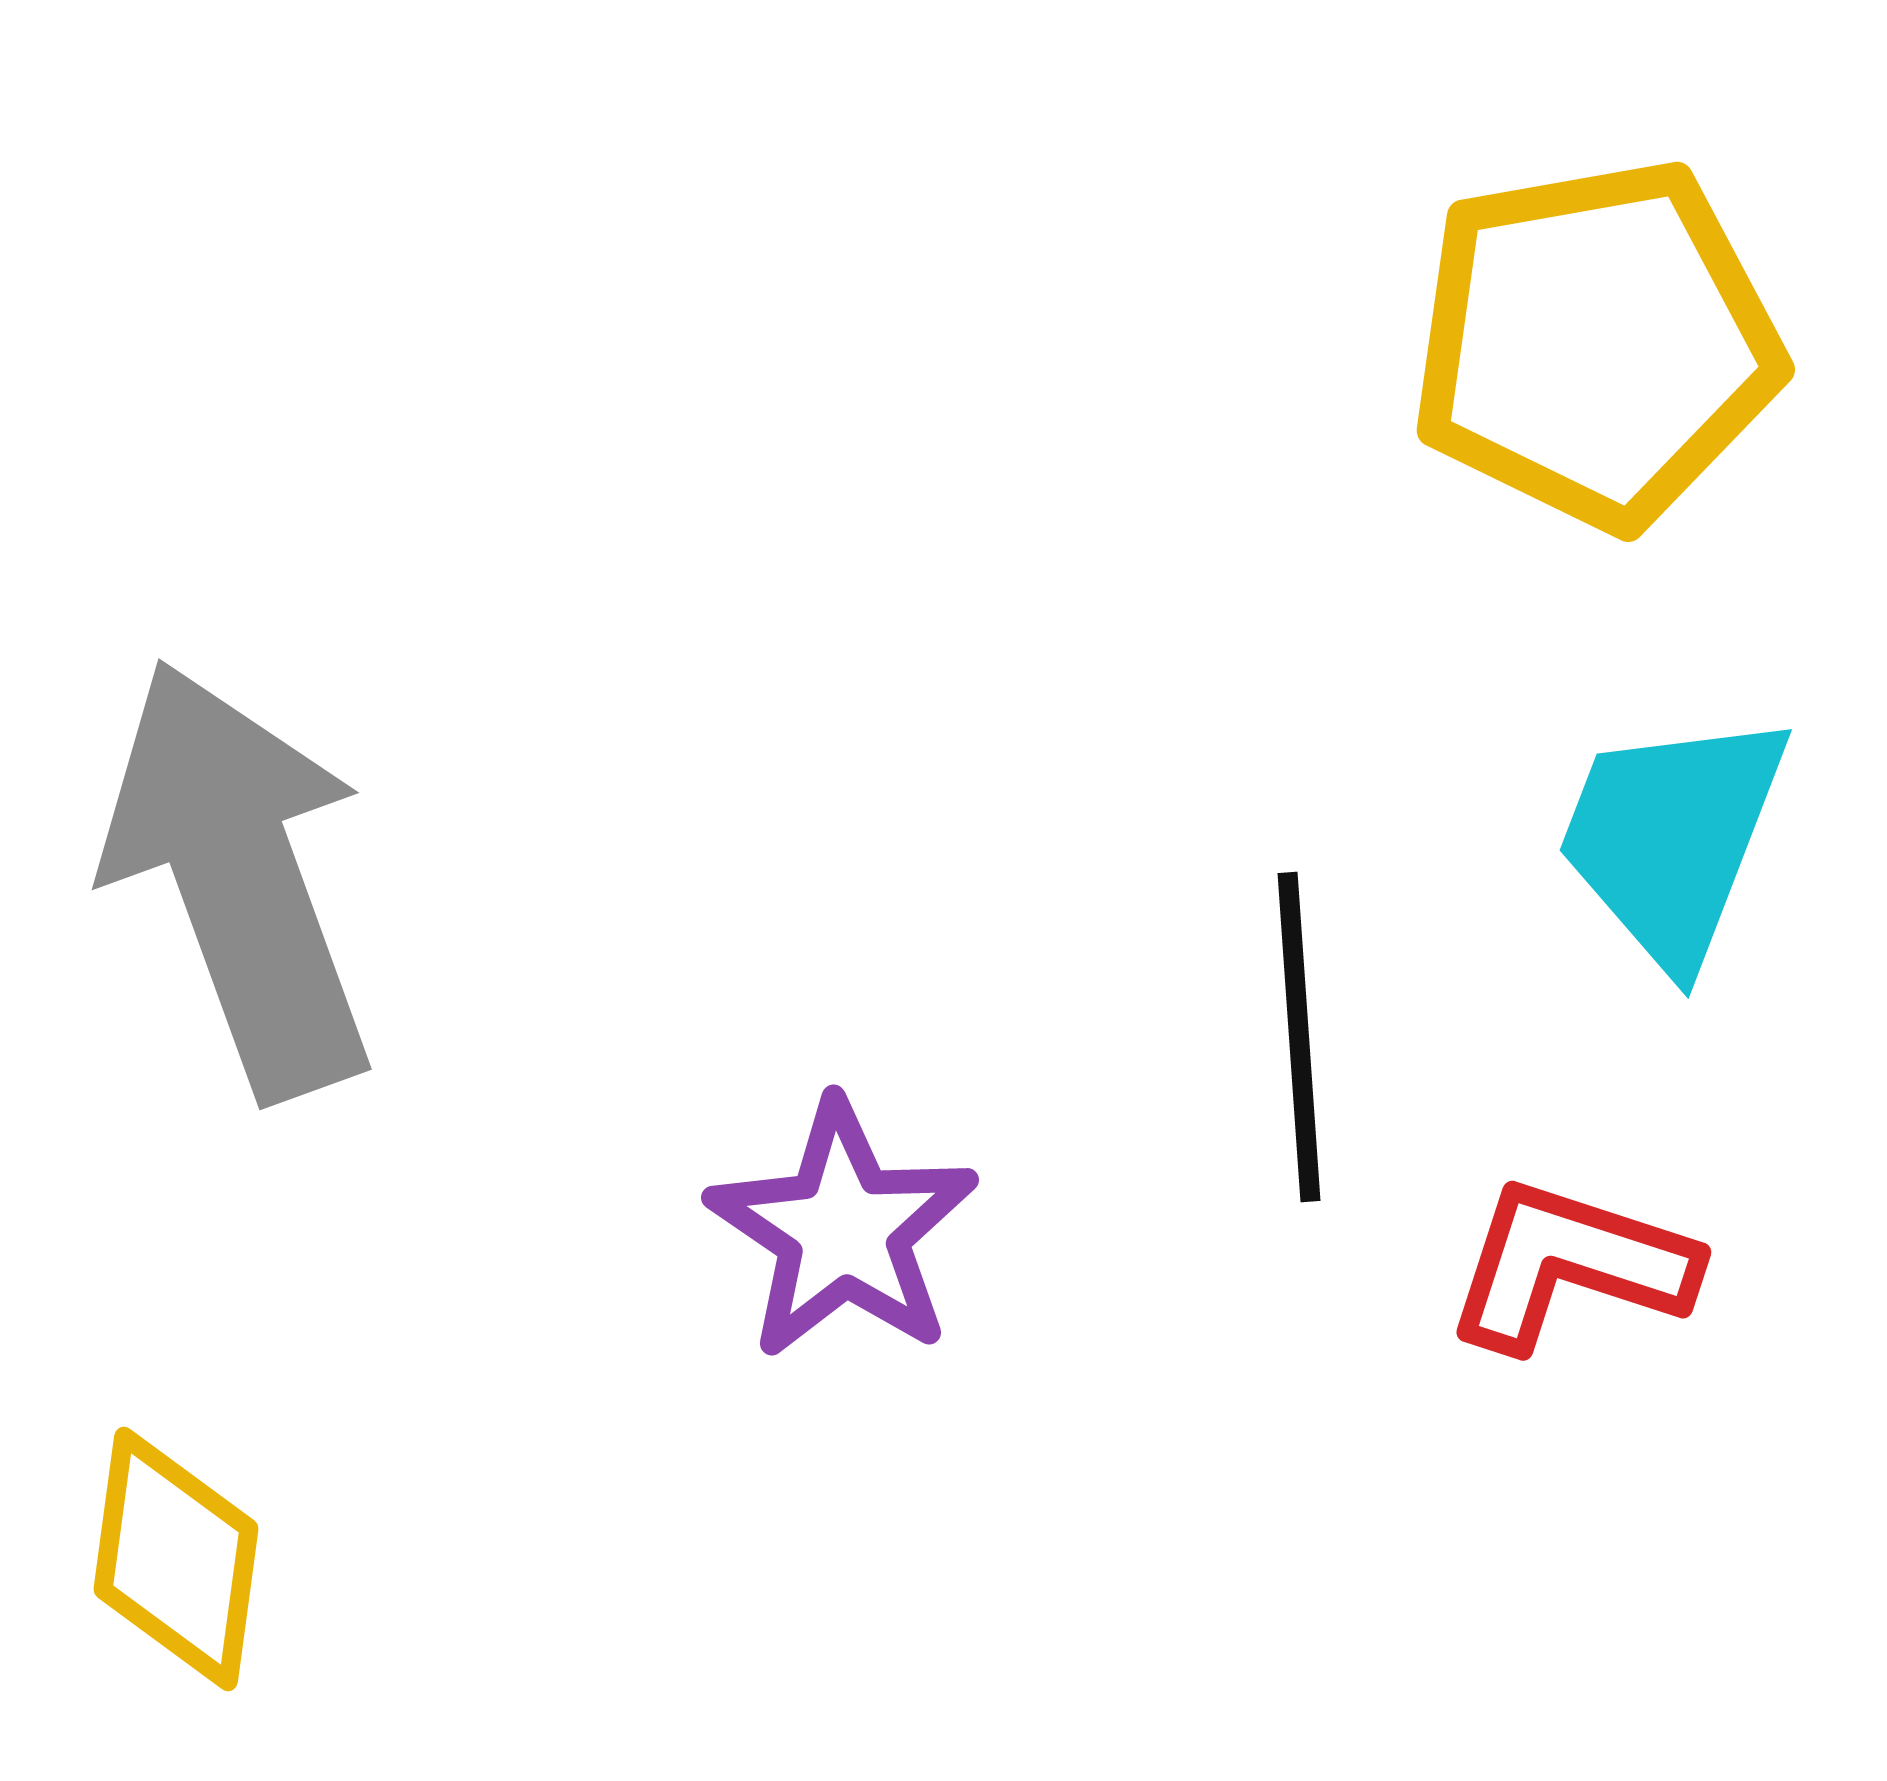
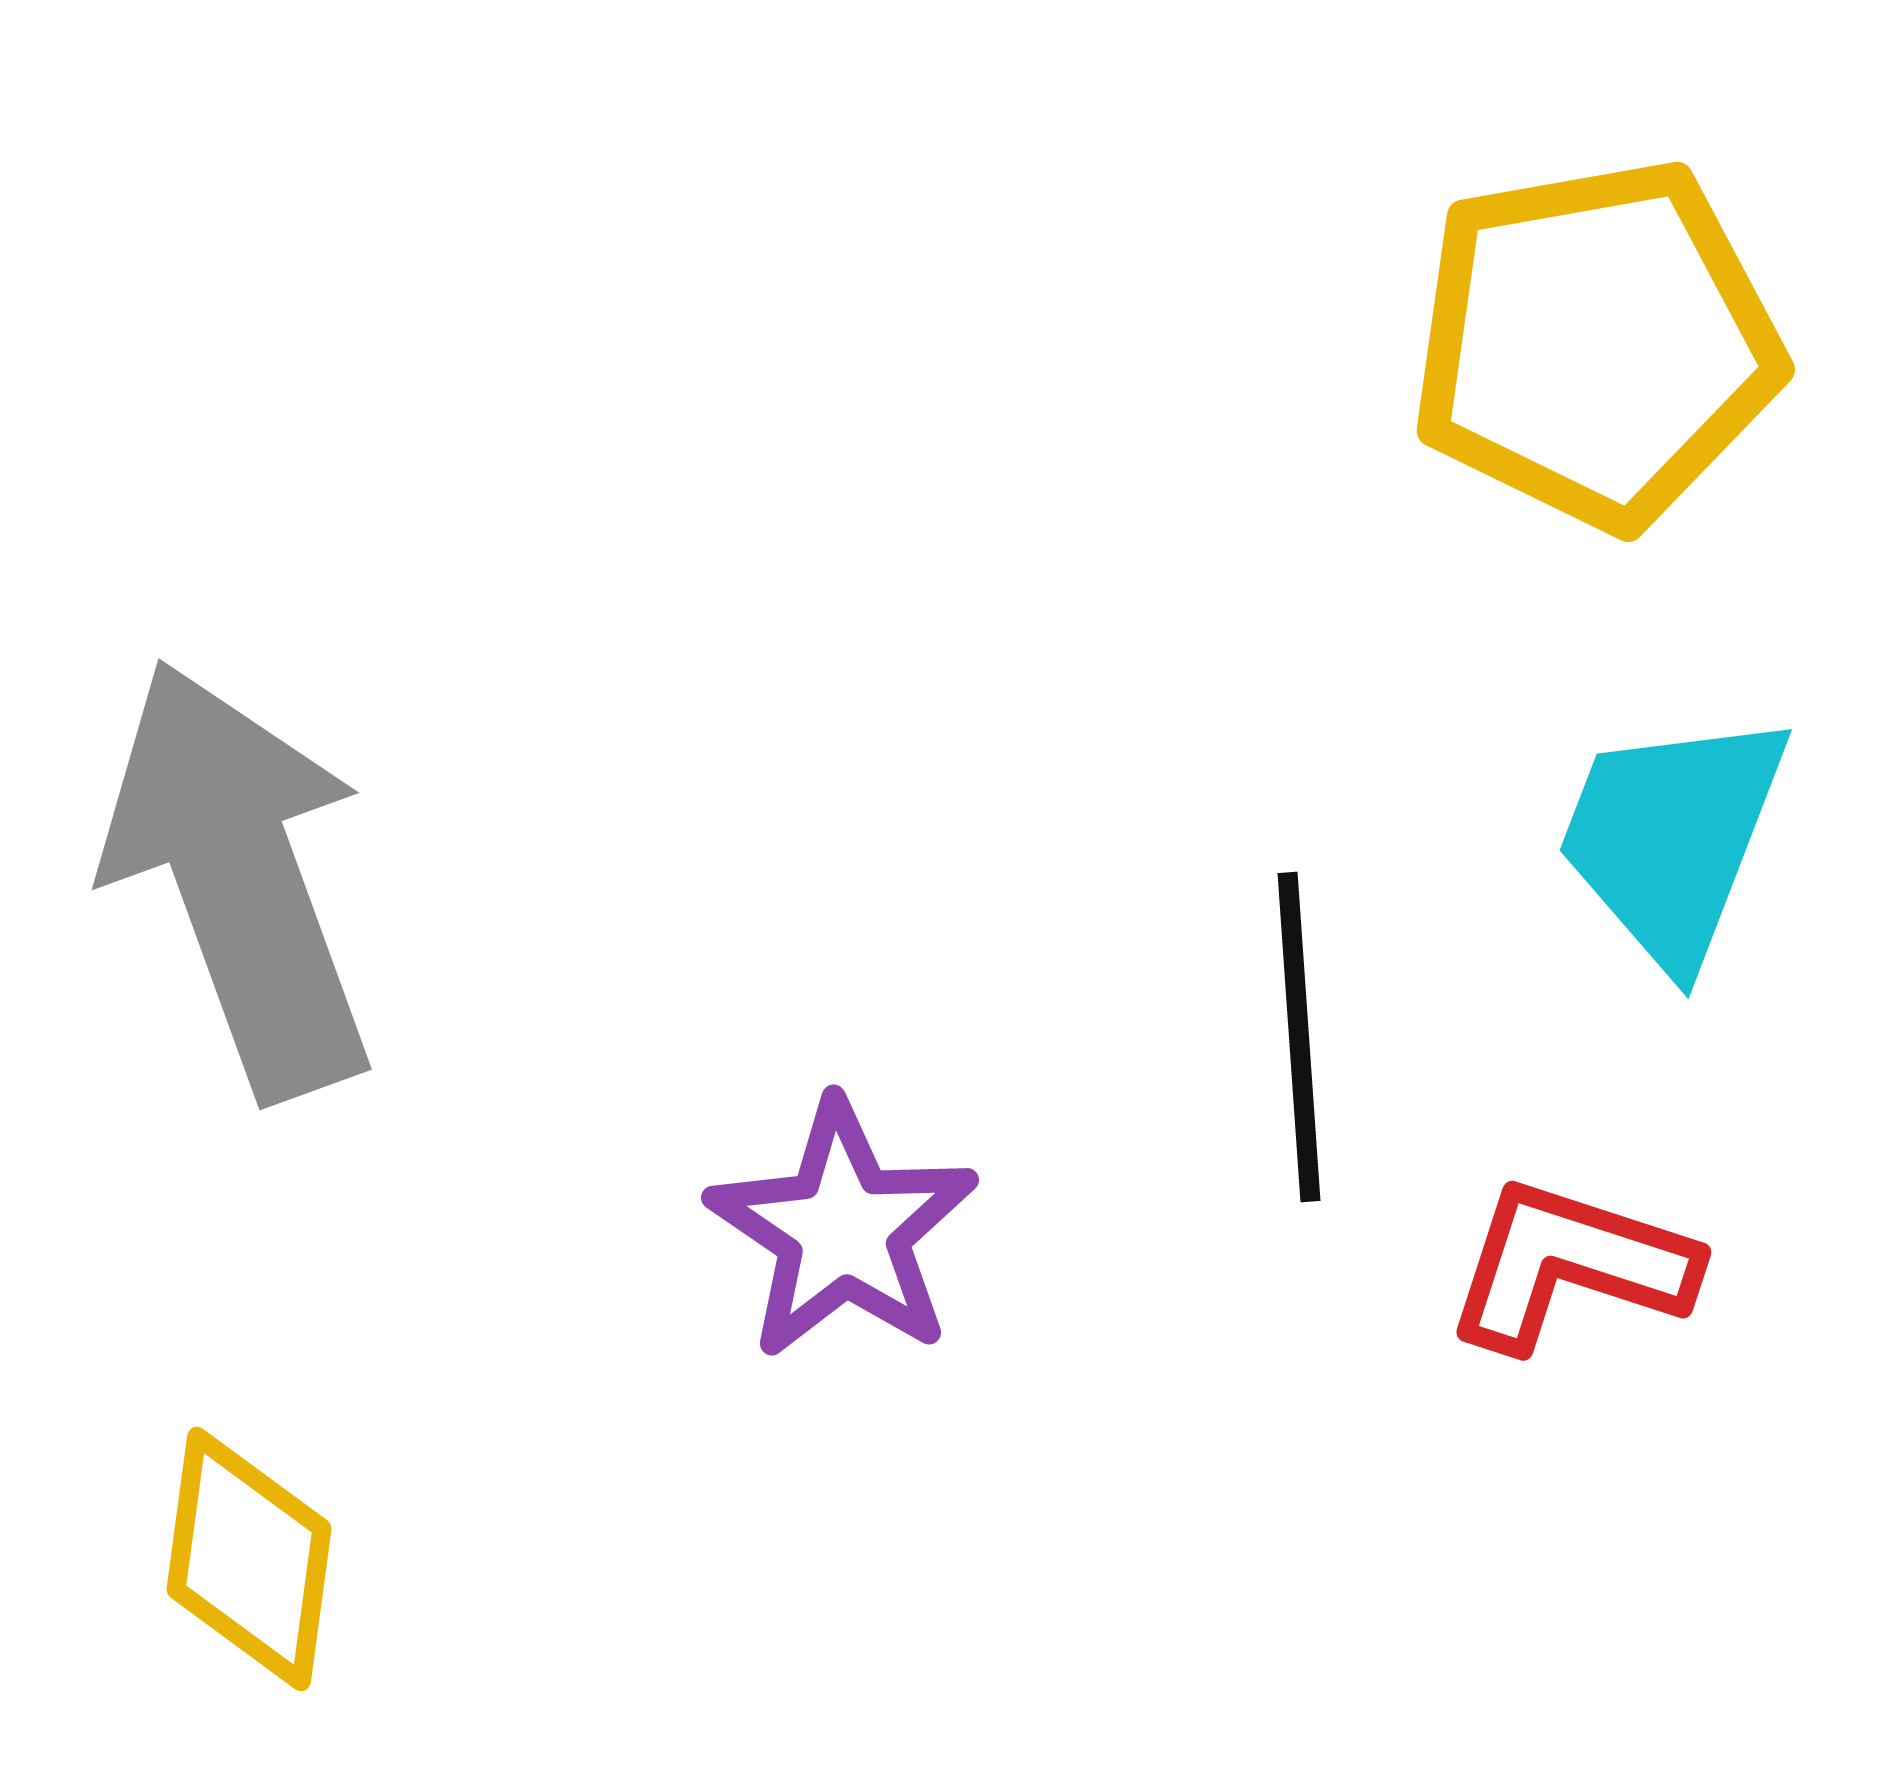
yellow diamond: moved 73 px right
